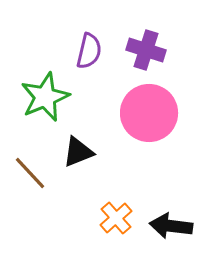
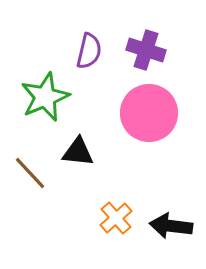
black triangle: rotated 28 degrees clockwise
